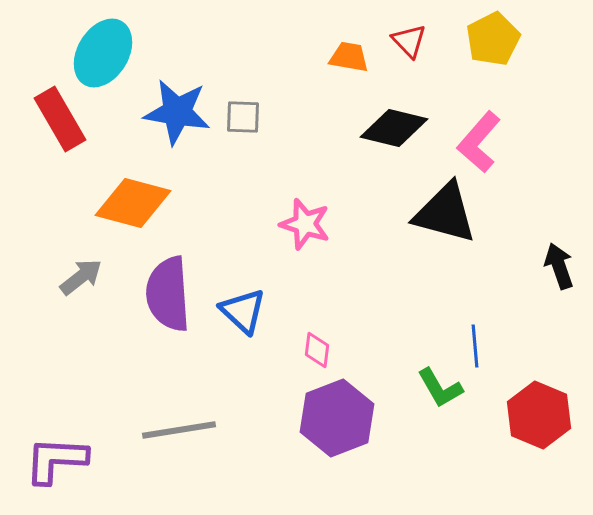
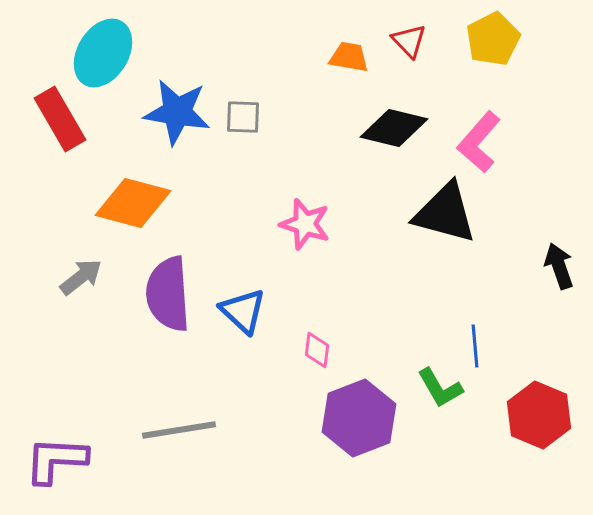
purple hexagon: moved 22 px right
